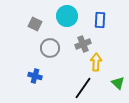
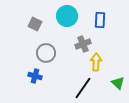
gray circle: moved 4 px left, 5 px down
